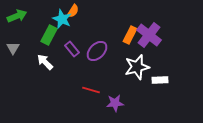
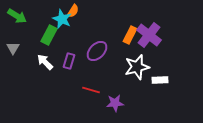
green arrow: rotated 54 degrees clockwise
purple rectangle: moved 3 px left, 12 px down; rotated 56 degrees clockwise
